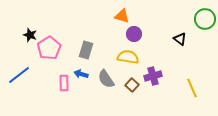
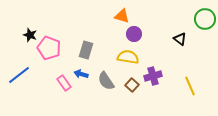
pink pentagon: rotated 20 degrees counterclockwise
gray semicircle: moved 2 px down
pink rectangle: rotated 35 degrees counterclockwise
yellow line: moved 2 px left, 2 px up
